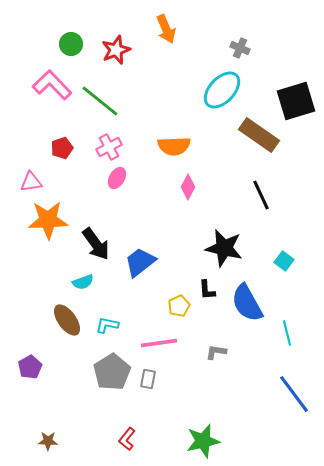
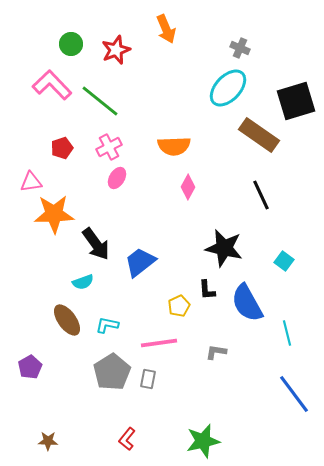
cyan ellipse: moved 6 px right, 2 px up
orange star: moved 6 px right, 6 px up
